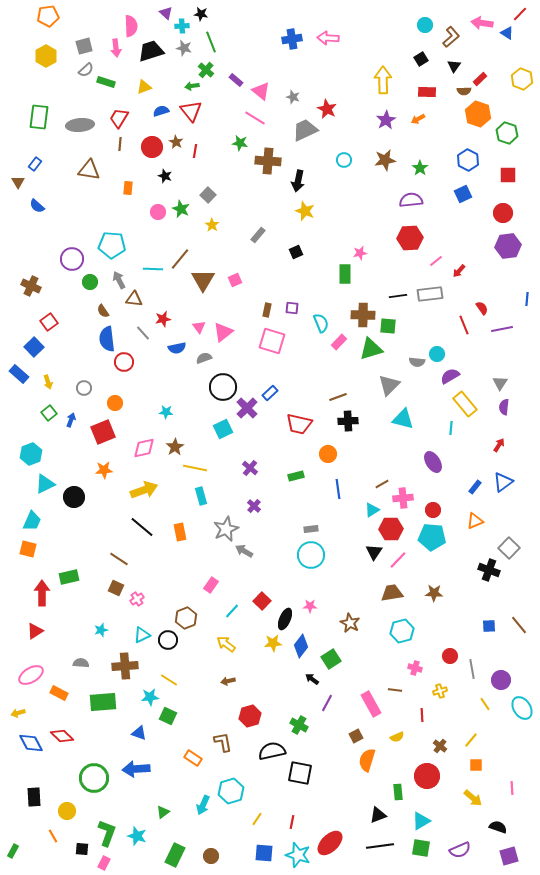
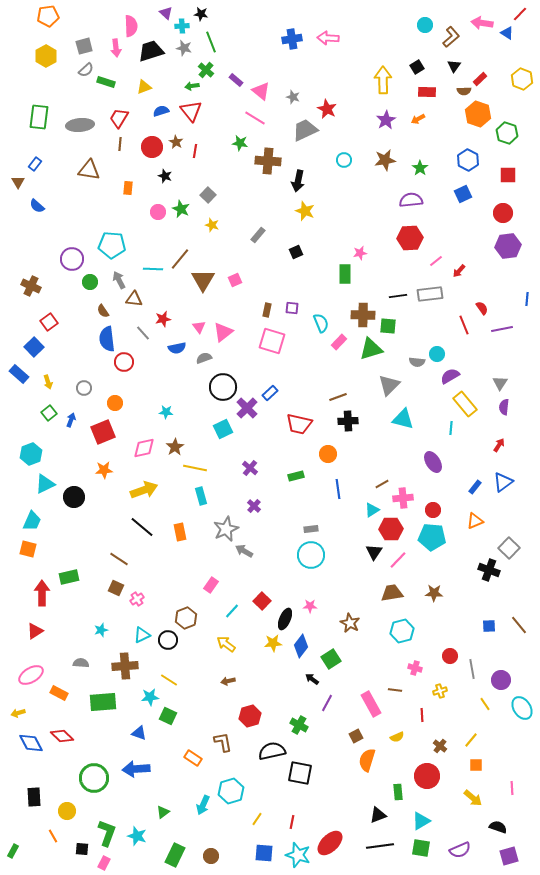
black square at (421, 59): moved 4 px left, 8 px down
yellow star at (212, 225): rotated 16 degrees counterclockwise
